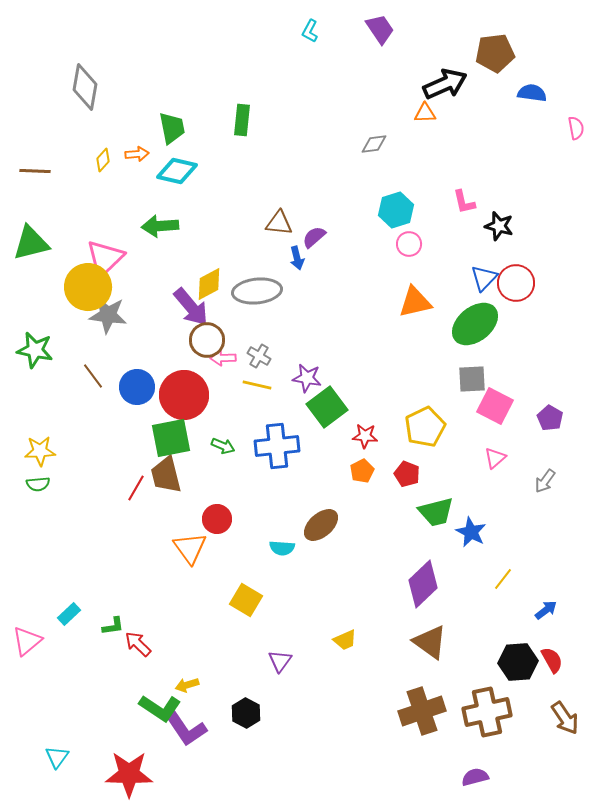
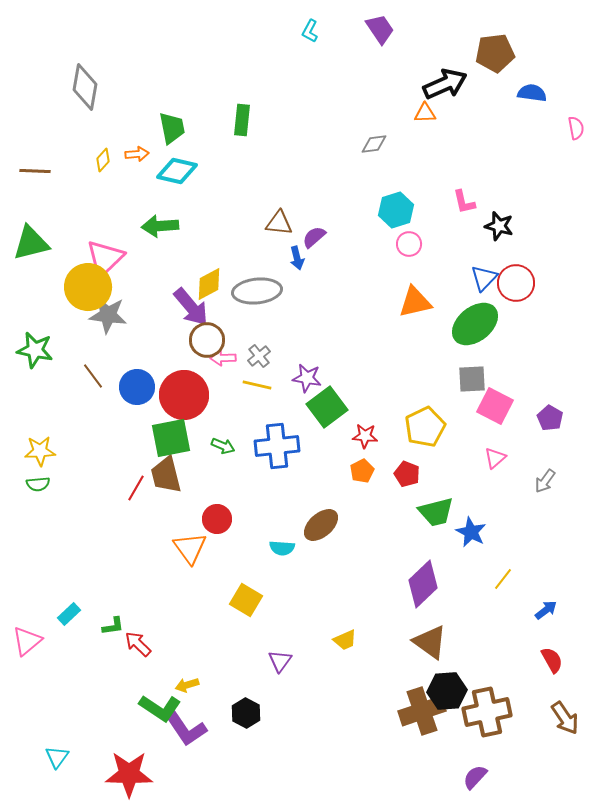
gray cross at (259, 356): rotated 20 degrees clockwise
black hexagon at (518, 662): moved 71 px left, 29 px down
purple semicircle at (475, 777): rotated 32 degrees counterclockwise
